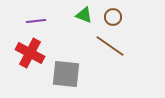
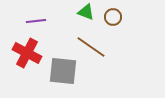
green triangle: moved 2 px right, 3 px up
brown line: moved 19 px left, 1 px down
red cross: moved 3 px left
gray square: moved 3 px left, 3 px up
